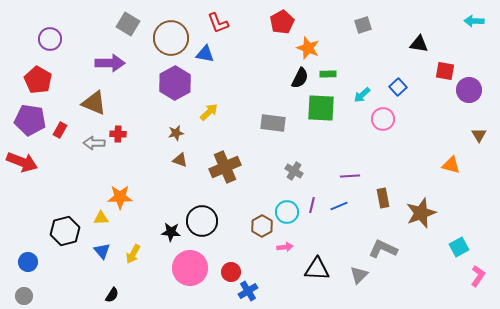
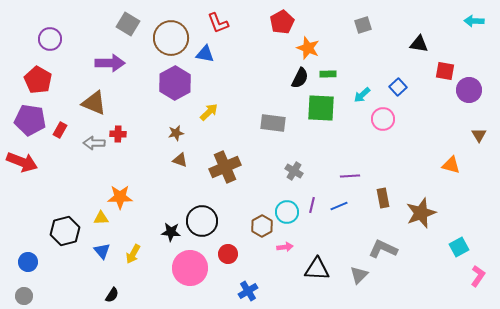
red circle at (231, 272): moved 3 px left, 18 px up
